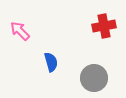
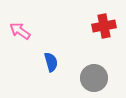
pink arrow: rotated 10 degrees counterclockwise
